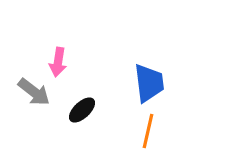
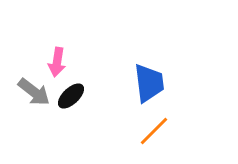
pink arrow: moved 1 px left
black ellipse: moved 11 px left, 14 px up
orange line: moved 6 px right; rotated 32 degrees clockwise
